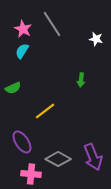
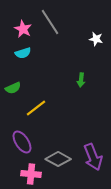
gray line: moved 2 px left, 2 px up
cyan semicircle: moved 1 px right, 2 px down; rotated 140 degrees counterclockwise
yellow line: moved 9 px left, 3 px up
